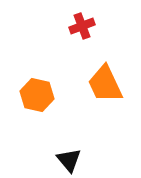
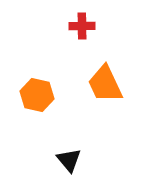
red cross: rotated 20 degrees clockwise
